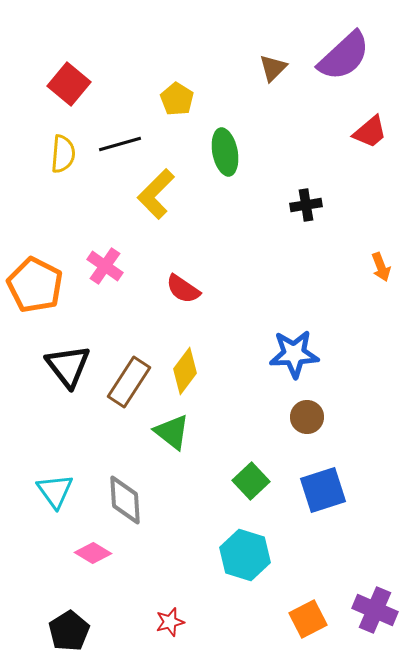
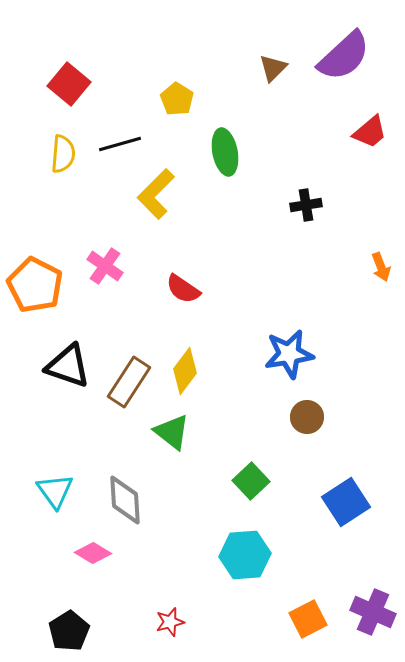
blue star: moved 5 px left; rotated 6 degrees counterclockwise
black triangle: rotated 33 degrees counterclockwise
blue square: moved 23 px right, 12 px down; rotated 15 degrees counterclockwise
cyan hexagon: rotated 21 degrees counterclockwise
purple cross: moved 2 px left, 2 px down
